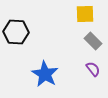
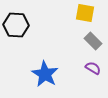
yellow square: moved 1 px up; rotated 12 degrees clockwise
black hexagon: moved 7 px up
purple semicircle: moved 1 px up; rotated 21 degrees counterclockwise
